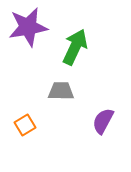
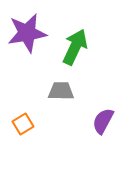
purple star: moved 1 px left, 6 px down
orange square: moved 2 px left, 1 px up
